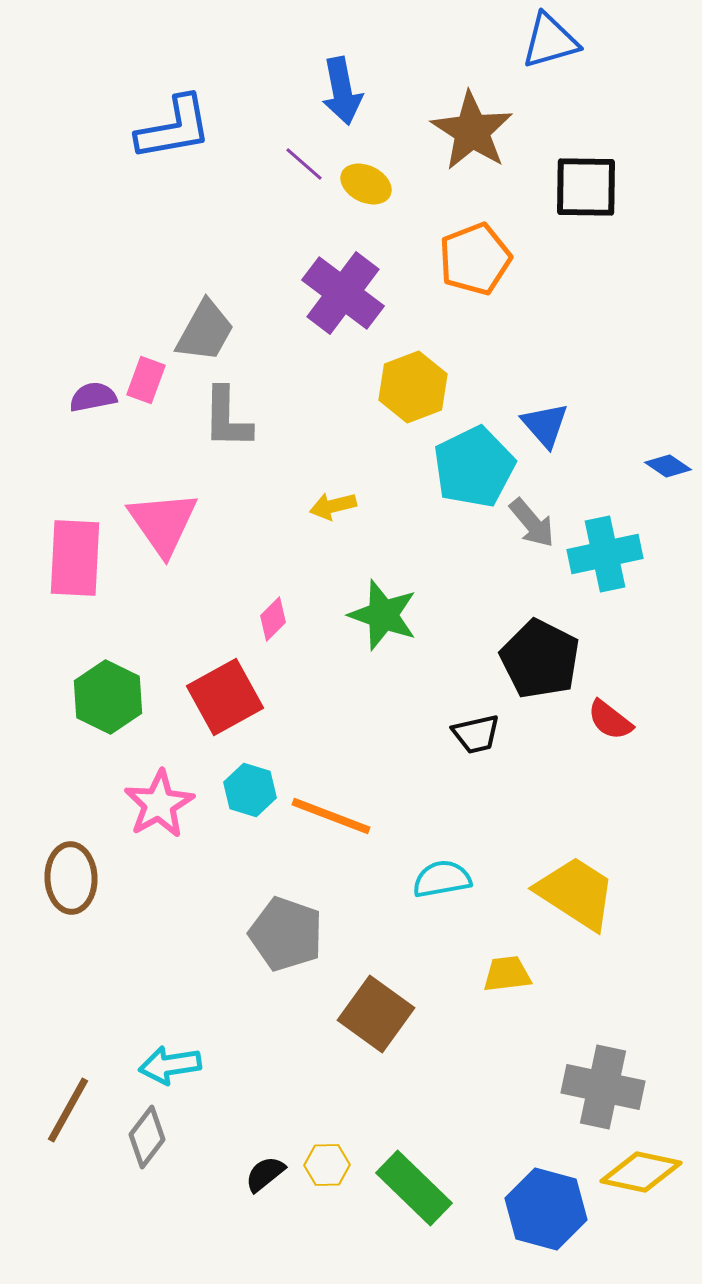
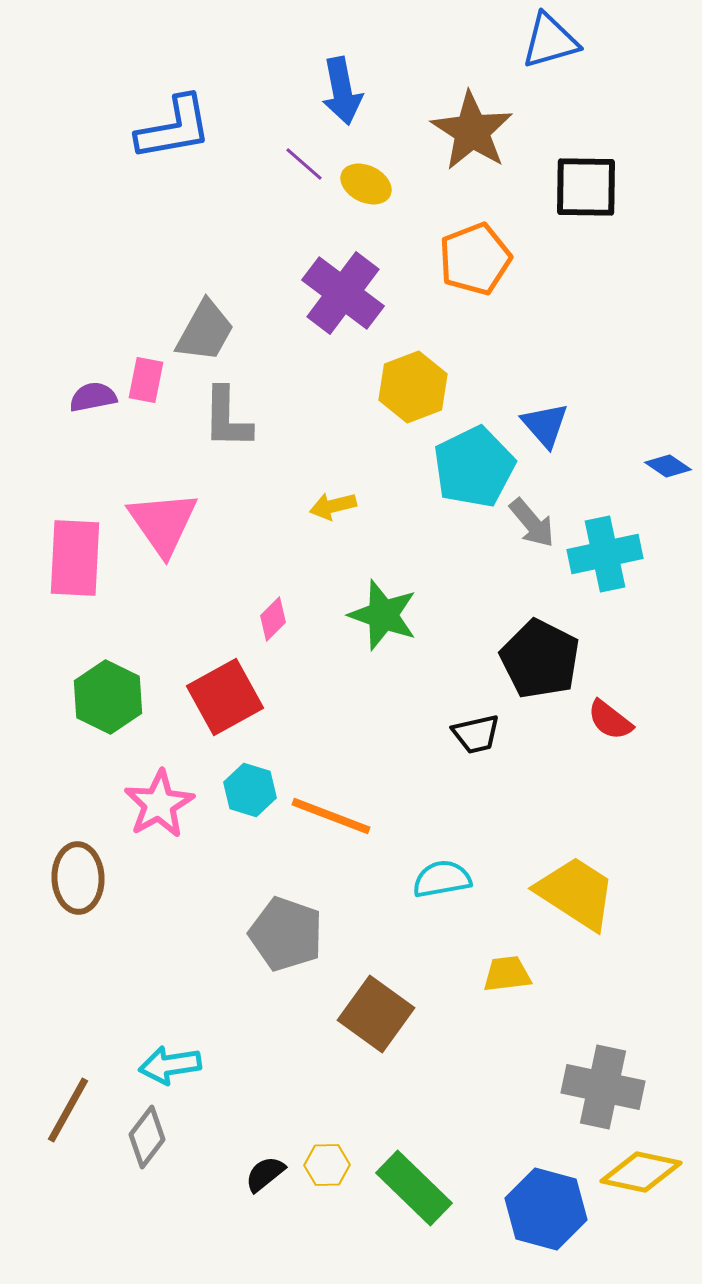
pink rectangle at (146, 380): rotated 9 degrees counterclockwise
brown ellipse at (71, 878): moved 7 px right
